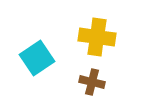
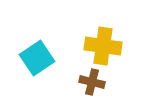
yellow cross: moved 6 px right, 9 px down
